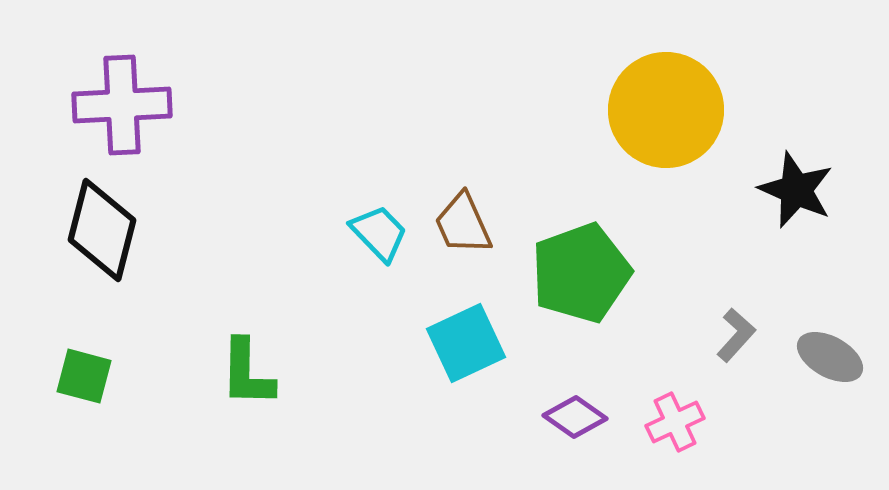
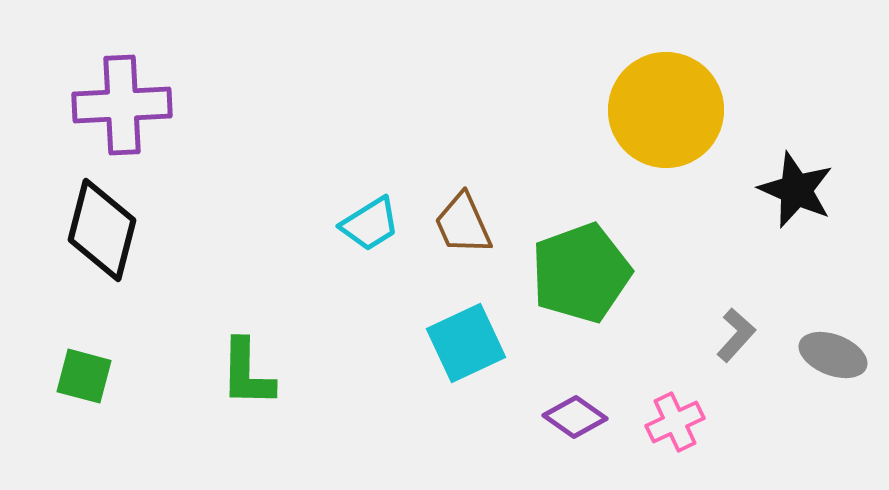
cyan trapezoid: moved 9 px left, 9 px up; rotated 102 degrees clockwise
gray ellipse: moved 3 px right, 2 px up; rotated 8 degrees counterclockwise
